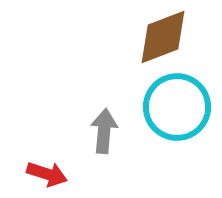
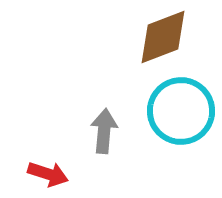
cyan circle: moved 4 px right, 4 px down
red arrow: moved 1 px right
